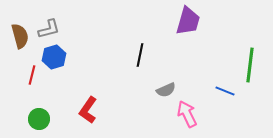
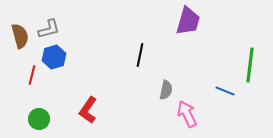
gray semicircle: rotated 54 degrees counterclockwise
